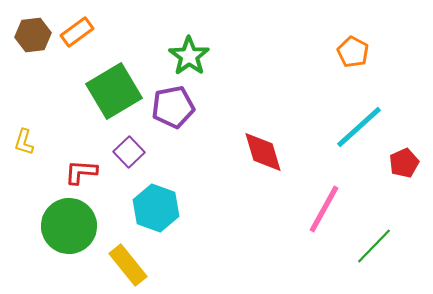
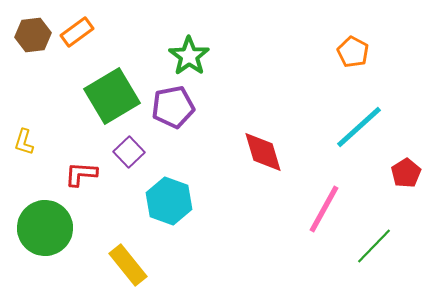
green square: moved 2 px left, 5 px down
red pentagon: moved 2 px right, 10 px down; rotated 8 degrees counterclockwise
red L-shape: moved 2 px down
cyan hexagon: moved 13 px right, 7 px up
green circle: moved 24 px left, 2 px down
